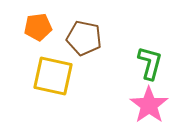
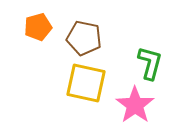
orange pentagon: rotated 8 degrees counterclockwise
yellow square: moved 33 px right, 7 px down
pink star: moved 14 px left
